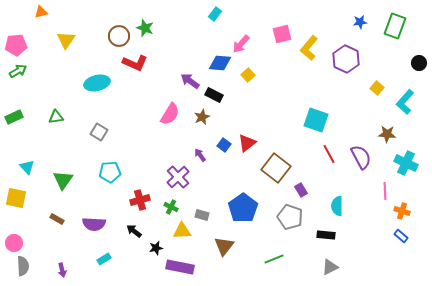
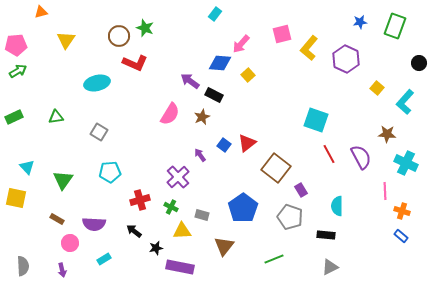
pink circle at (14, 243): moved 56 px right
